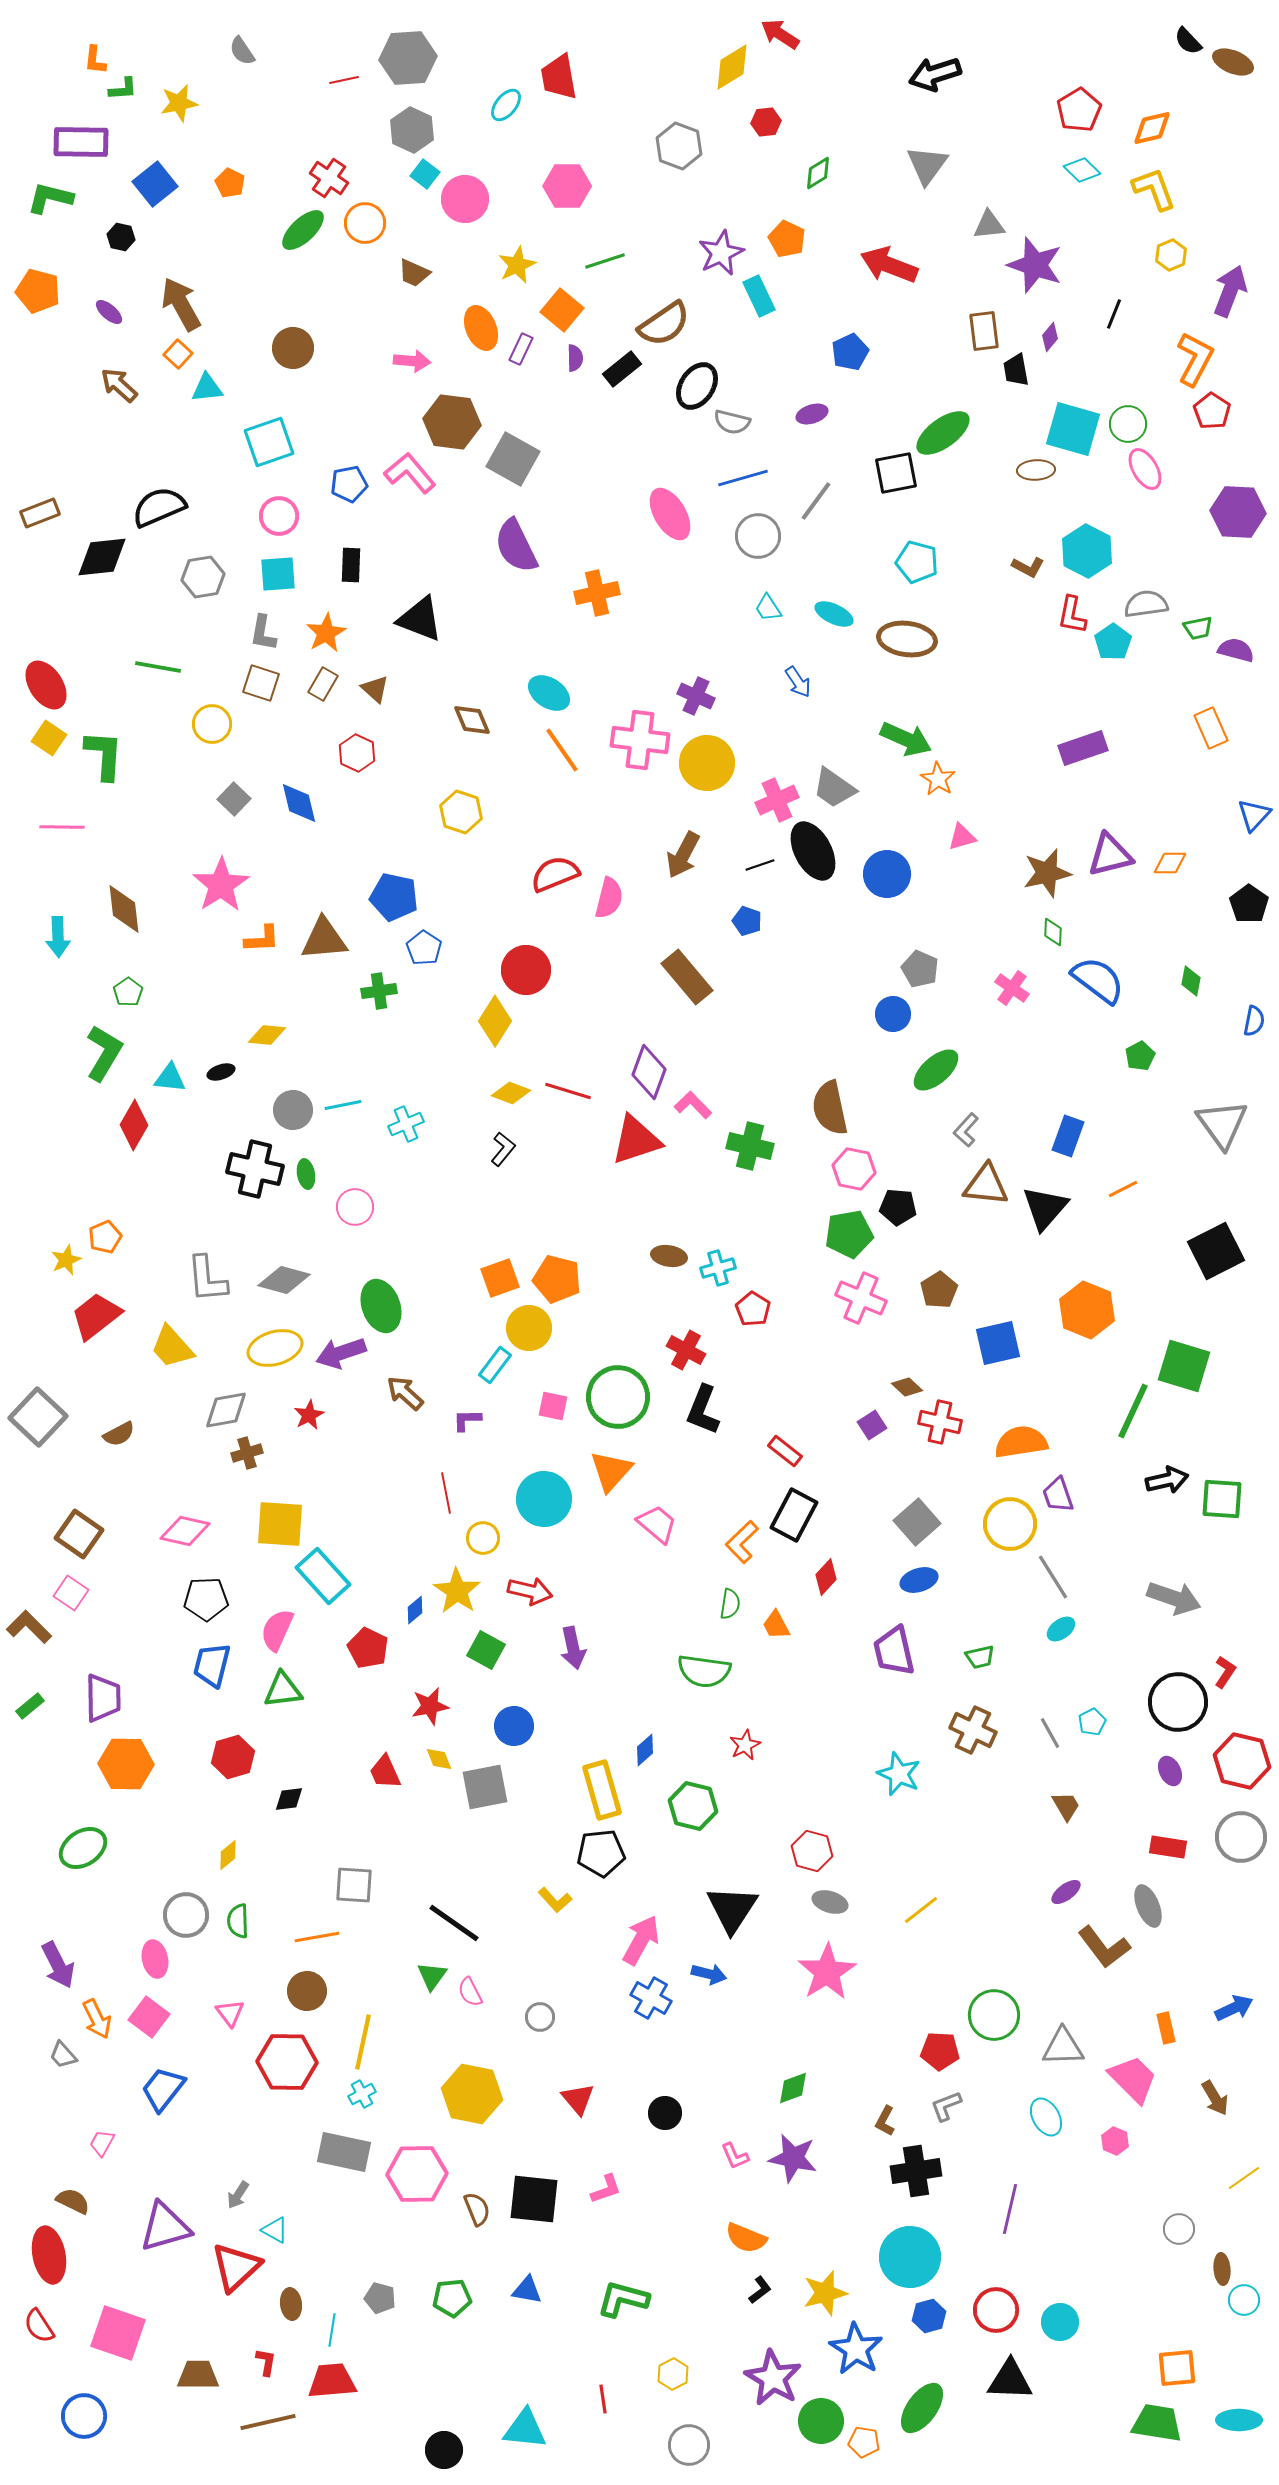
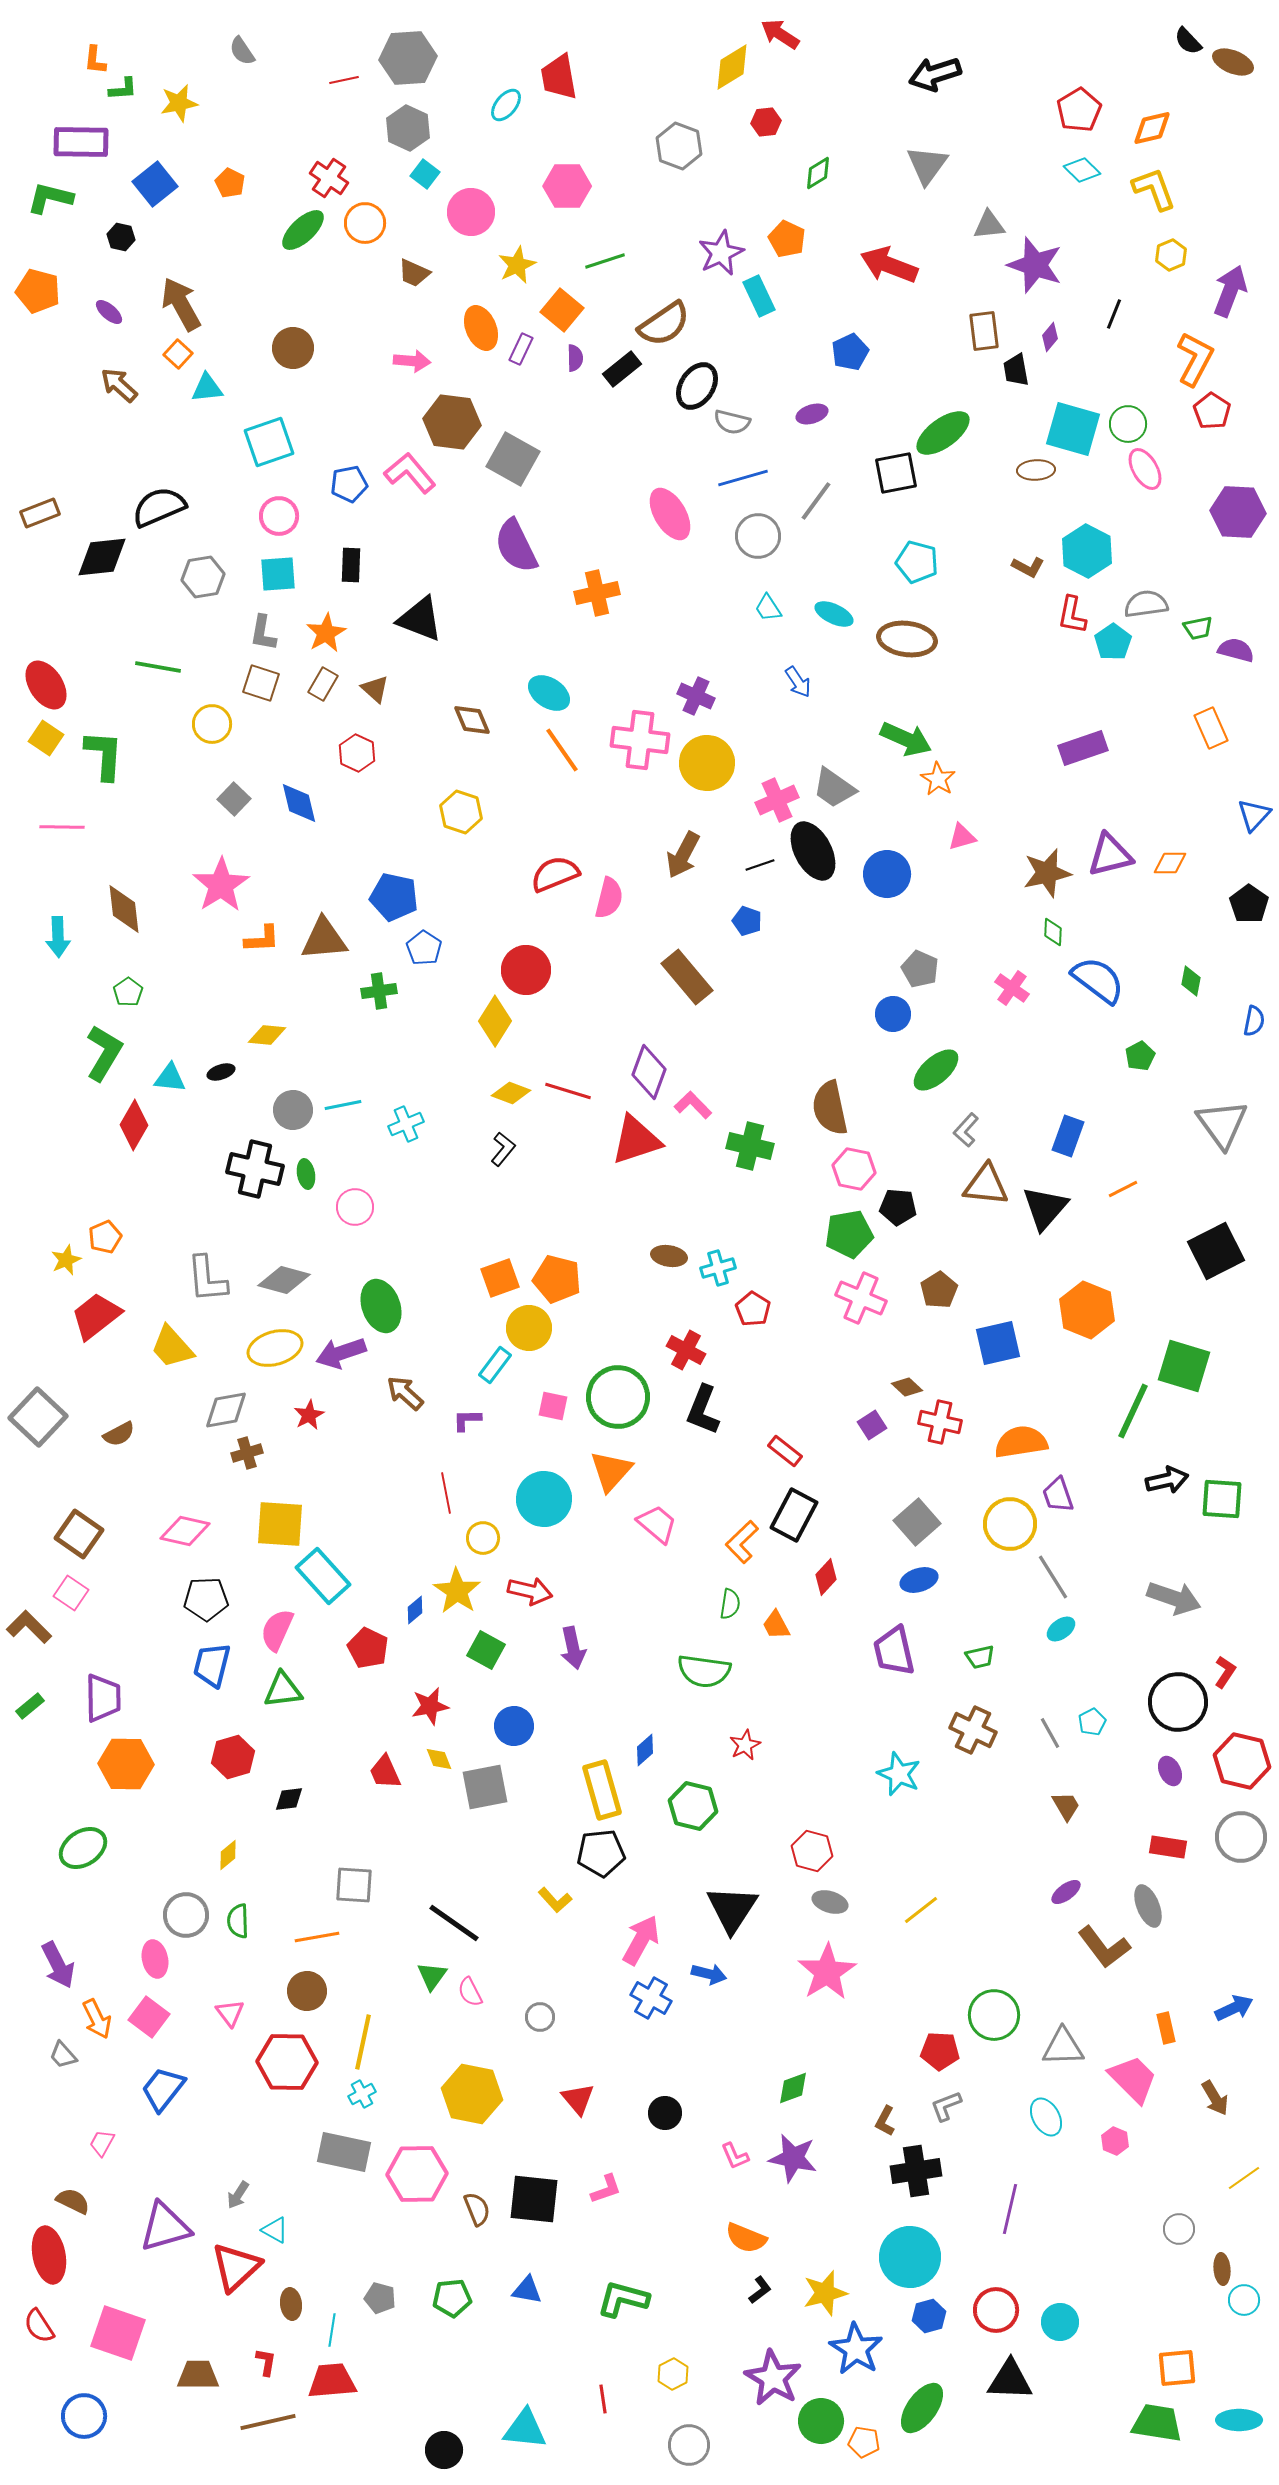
gray hexagon at (412, 130): moved 4 px left, 2 px up
pink circle at (465, 199): moved 6 px right, 13 px down
yellow square at (49, 738): moved 3 px left
